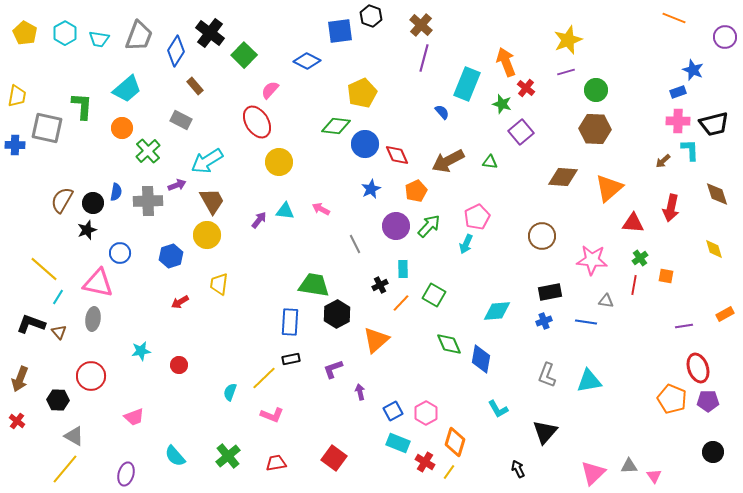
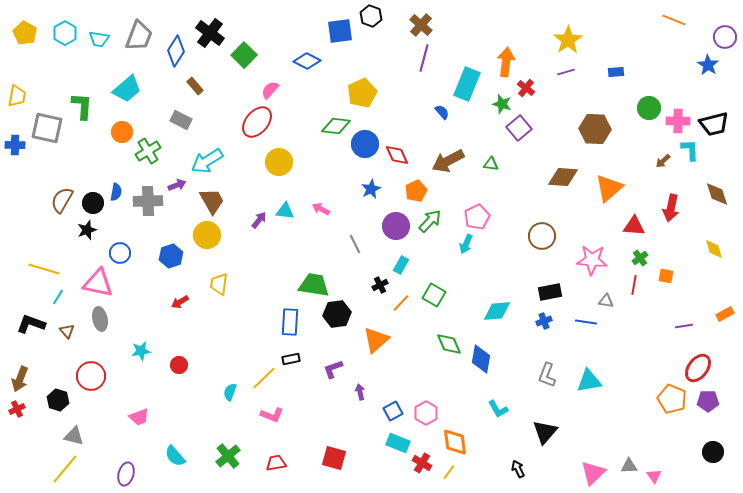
orange line at (674, 18): moved 2 px down
yellow star at (568, 40): rotated 12 degrees counterclockwise
orange arrow at (506, 62): rotated 28 degrees clockwise
blue star at (693, 70): moved 15 px right, 5 px up; rotated 10 degrees clockwise
green circle at (596, 90): moved 53 px right, 18 px down
blue rectangle at (678, 92): moved 62 px left, 20 px up; rotated 14 degrees clockwise
red ellipse at (257, 122): rotated 72 degrees clockwise
orange circle at (122, 128): moved 4 px down
purple square at (521, 132): moved 2 px left, 4 px up
green cross at (148, 151): rotated 10 degrees clockwise
green triangle at (490, 162): moved 1 px right, 2 px down
red triangle at (633, 223): moved 1 px right, 3 px down
green arrow at (429, 226): moved 1 px right, 5 px up
yellow line at (44, 269): rotated 24 degrees counterclockwise
cyan rectangle at (403, 269): moved 2 px left, 4 px up; rotated 30 degrees clockwise
black hexagon at (337, 314): rotated 20 degrees clockwise
gray ellipse at (93, 319): moved 7 px right; rotated 20 degrees counterclockwise
brown triangle at (59, 332): moved 8 px right, 1 px up
red ellipse at (698, 368): rotated 56 degrees clockwise
black hexagon at (58, 400): rotated 15 degrees clockwise
pink trapezoid at (134, 417): moved 5 px right
red cross at (17, 421): moved 12 px up; rotated 28 degrees clockwise
gray triangle at (74, 436): rotated 15 degrees counterclockwise
orange diamond at (455, 442): rotated 24 degrees counterclockwise
red square at (334, 458): rotated 20 degrees counterclockwise
red cross at (425, 462): moved 3 px left, 1 px down
